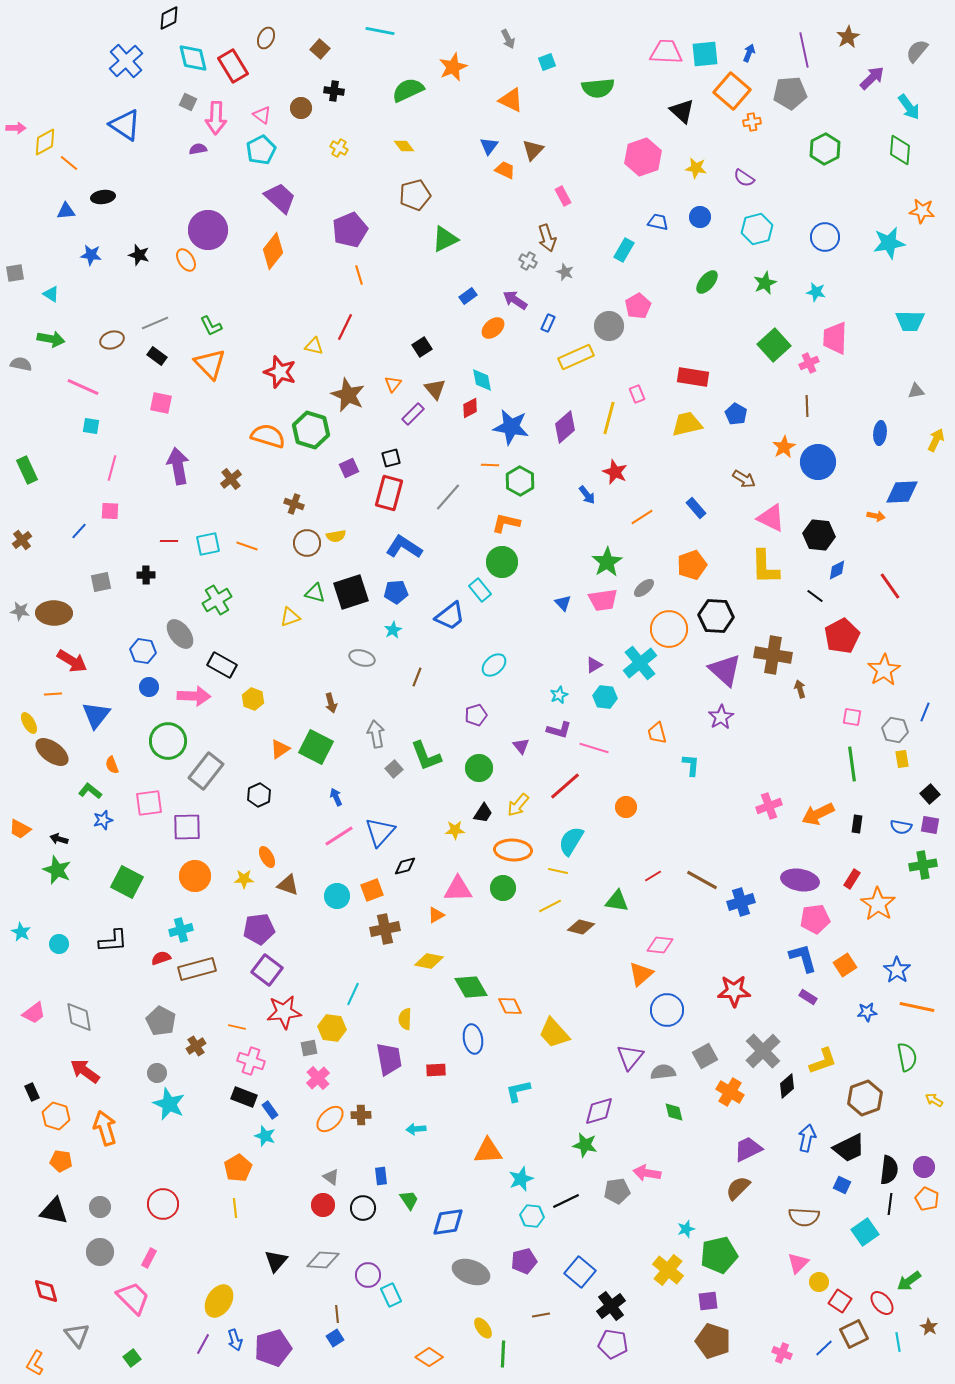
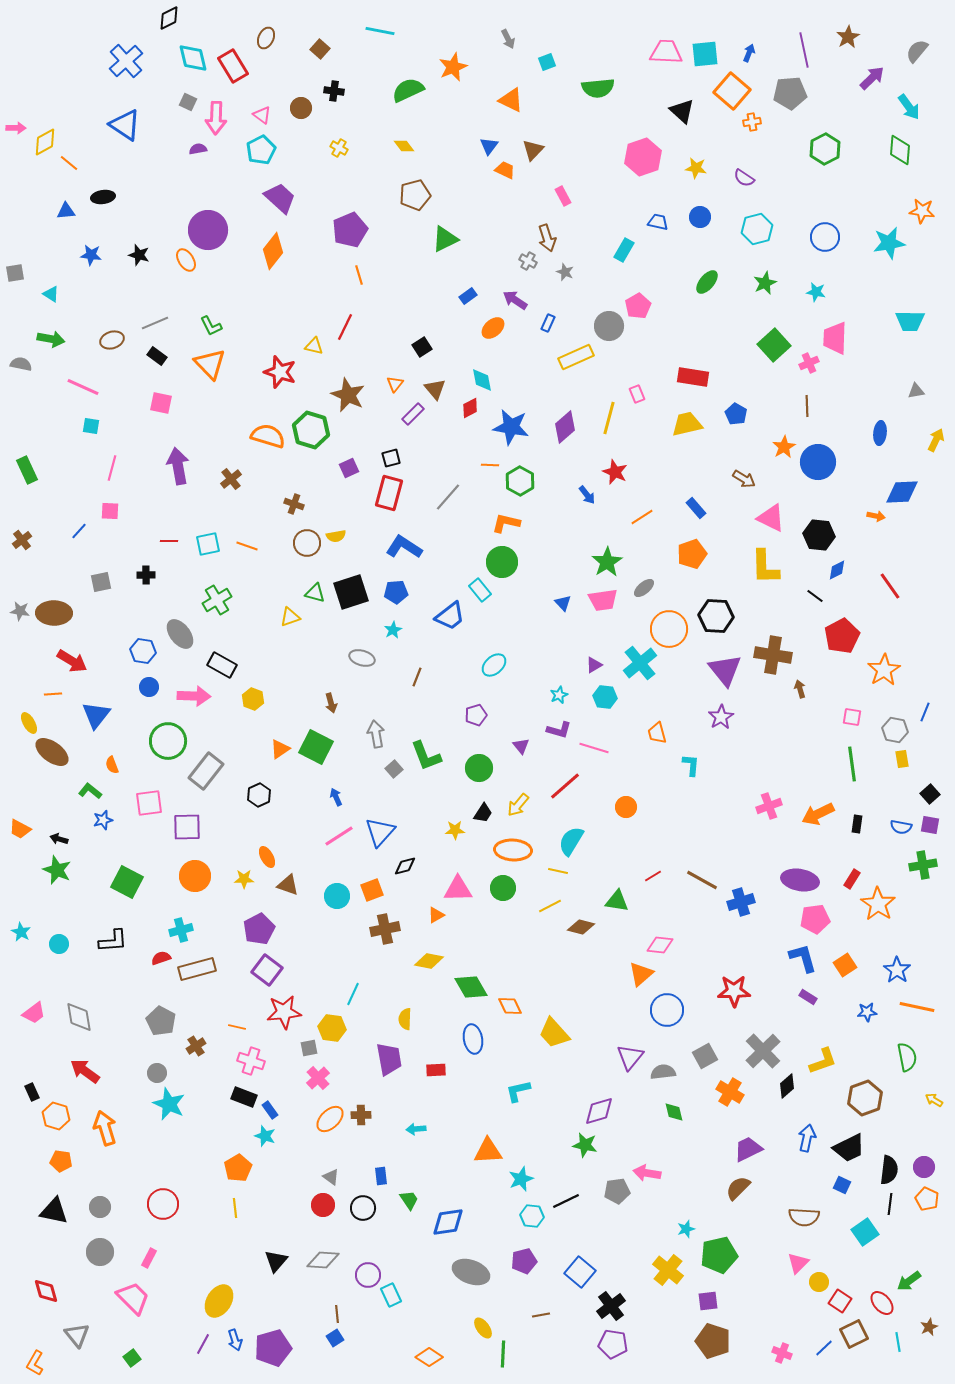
orange triangle at (393, 384): moved 2 px right
orange pentagon at (692, 565): moved 11 px up
purple triangle at (725, 670): rotated 9 degrees clockwise
purple pentagon at (259, 929): rotated 20 degrees counterclockwise
brown star at (929, 1327): rotated 18 degrees clockwise
